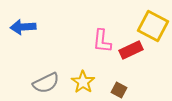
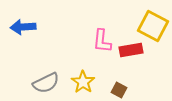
red rectangle: rotated 15 degrees clockwise
